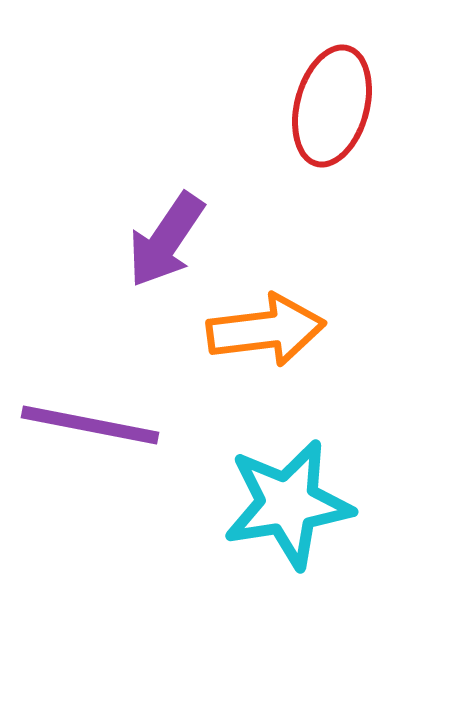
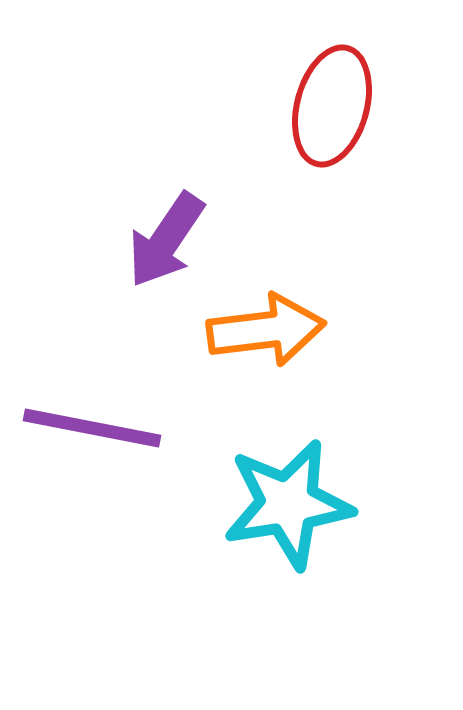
purple line: moved 2 px right, 3 px down
